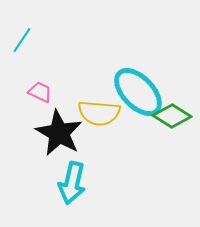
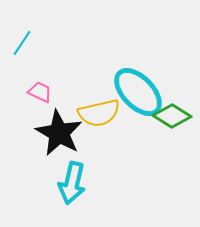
cyan line: moved 3 px down
yellow semicircle: rotated 18 degrees counterclockwise
